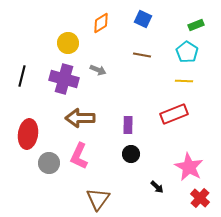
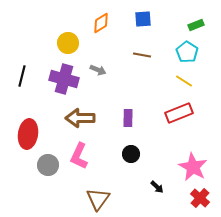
blue square: rotated 30 degrees counterclockwise
yellow line: rotated 30 degrees clockwise
red rectangle: moved 5 px right, 1 px up
purple rectangle: moved 7 px up
gray circle: moved 1 px left, 2 px down
pink star: moved 4 px right
